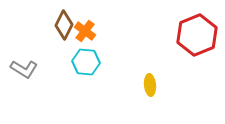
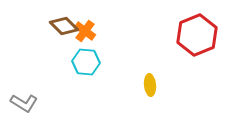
brown diamond: moved 1 px down; rotated 72 degrees counterclockwise
gray L-shape: moved 34 px down
